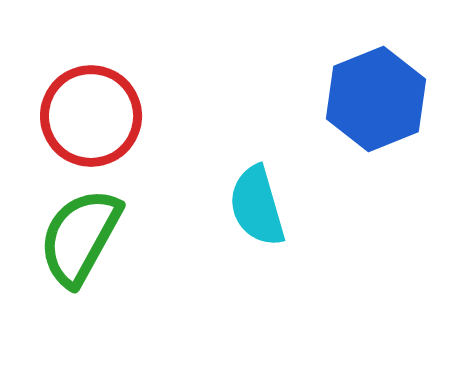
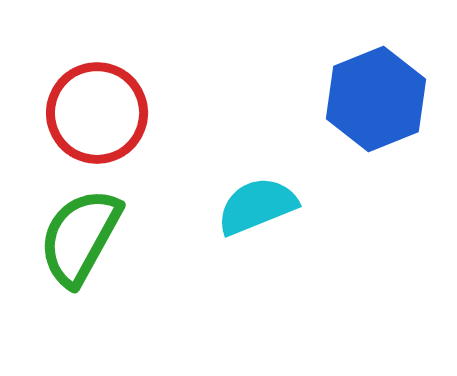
red circle: moved 6 px right, 3 px up
cyan semicircle: rotated 84 degrees clockwise
